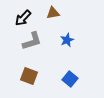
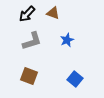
brown triangle: rotated 32 degrees clockwise
black arrow: moved 4 px right, 4 px up
blue square: moved 5 px right
